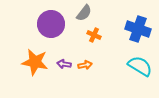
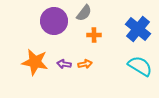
purple circle: moved 3 px right, 3 px up
blue cross: rotated 20 degrees clockwise
orange cross: rotated 24 degrees counterclockwise
orange arrow: moved 1 px up
